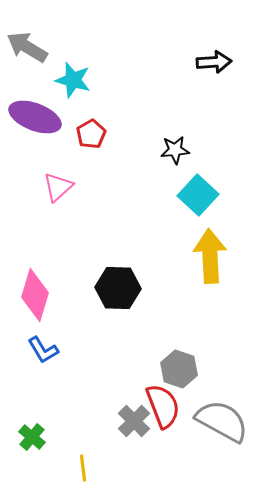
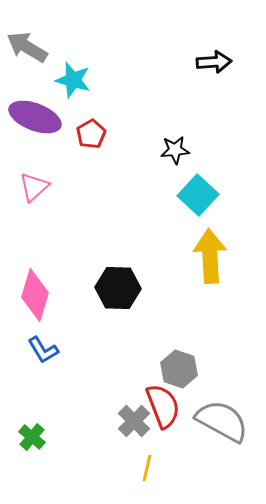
pink triangle: moved 24 px left
yellow line: moved 64 px right; rotated 20 degrees clockwise
